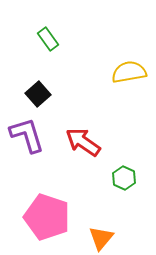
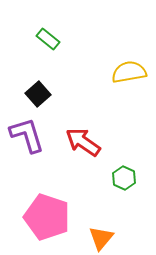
green rectangle: rotated 15 degrees counterclockwise
